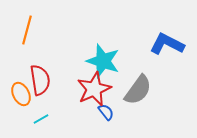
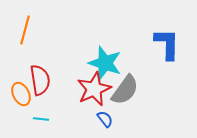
orange line: moved 2 px left
blue L-shape: rotated 64 degrees clockwise
cyan star: moved 2 px right, 2 px down
gray semicircle: moved 13 px left
blue semicircle: moved 1 px left, 7 px down
cyan line: rotated 35 degrees clockwise
